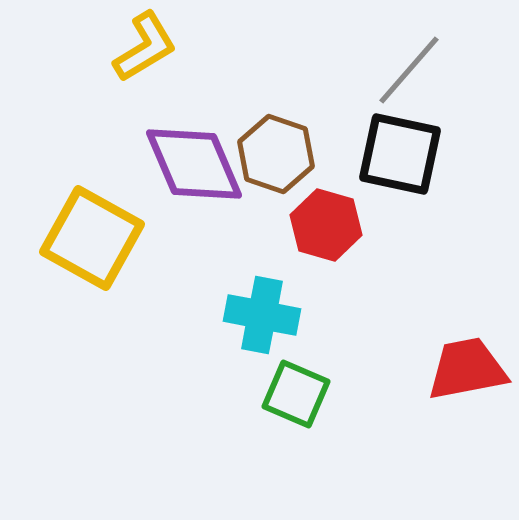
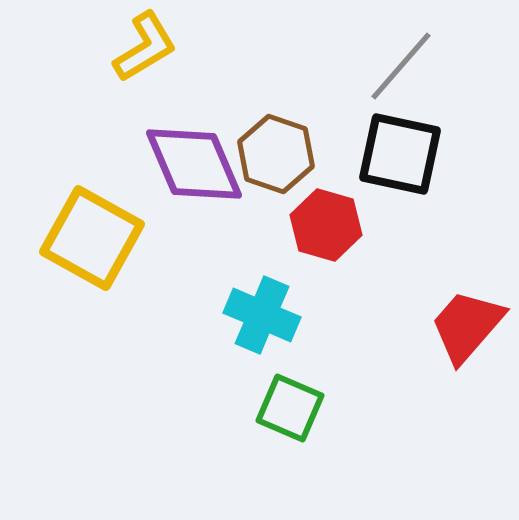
gray line: moved 8 px left, 4 px up
cyan cross: rotated 12 degrees clockwise
red trapezoid: moved 43 px up; rotated 38 degrees counterclockwise
green square: moved 6 px left, 14 px down
